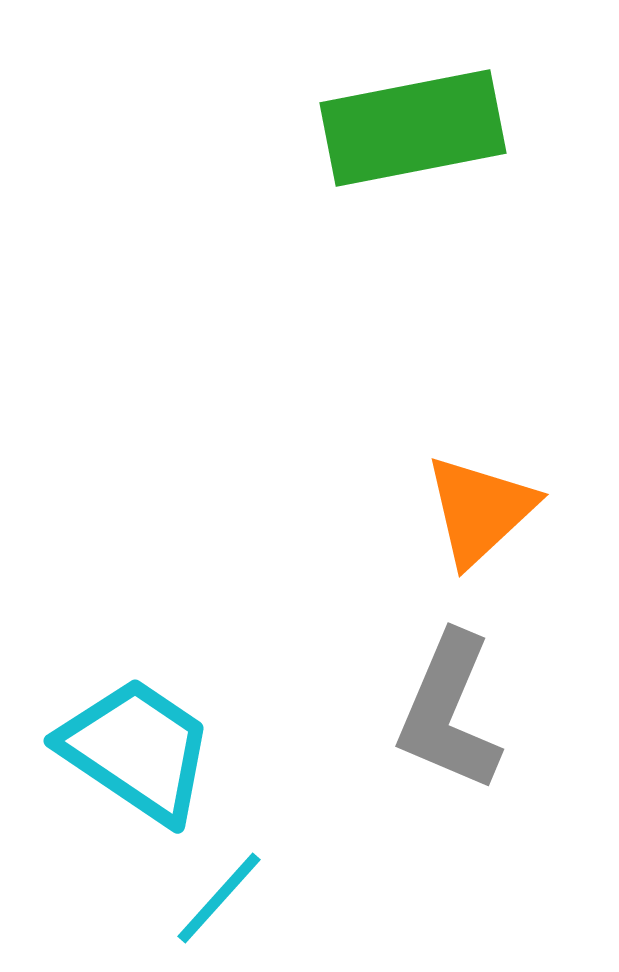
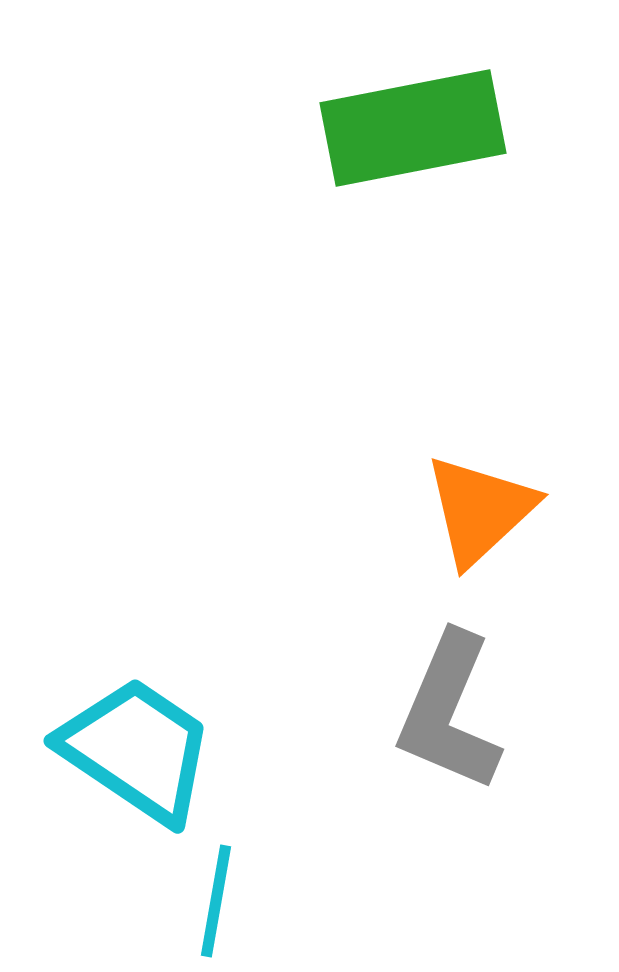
cyan line: moved 3 px left, 3 px down; rotated 32 degrees counterclockwise
